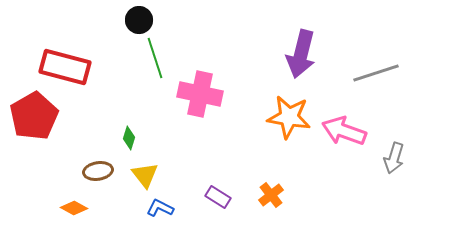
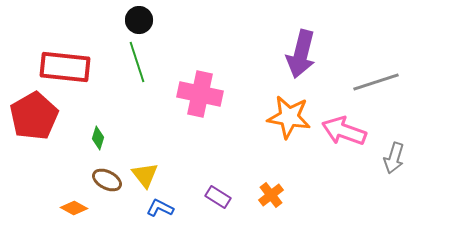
green line: moved 18 px left, 4 px down
red rectangle: rotated 9 degrees counterclockwise
gray line: moved 9 px down
green diamond: moved 31 px left
brown ellipse: moved 9 px right, 9 px down; rotated 36 degrees clockwise
